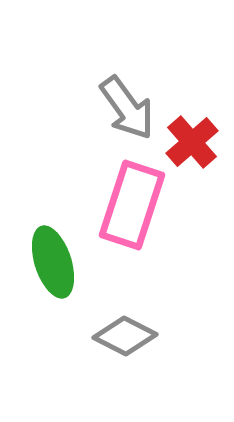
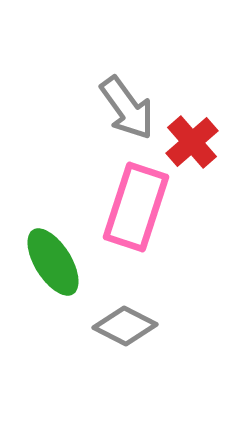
pink rectangle: moved 4 px right, 2 px down
green ellipse: rotated 14 degrees counterclockwise
gray diamond: moved 10 px up
